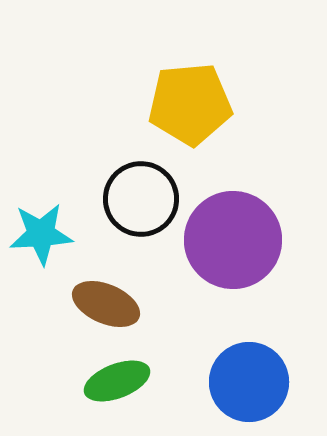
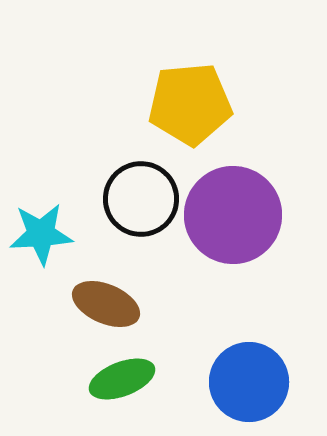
purple circle: moved 25 px up
green ellipse: moved 5 px right, 2 px up
